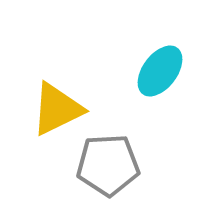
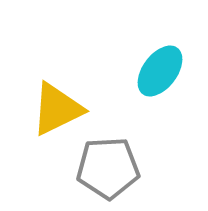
gray pentagon: moved 3 px down
